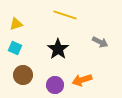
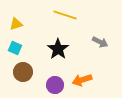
brown circle: moved 3 px up
